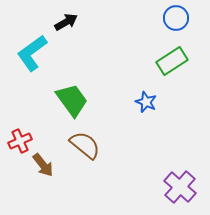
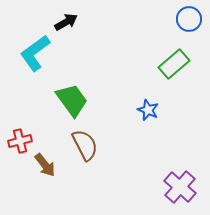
blue circle: moved 13 px right, 1 px down
cyan L-shape: moved 3 px right
green rectangle: moved 2 px right, 3 px down; rotated 8 degrees counterclockwise
blue star: moved 2 px right, 8 px down
red cross: rotated 10 degrees clockwise
brown semicircle: rotated 24 degrees clockwise
brown arrow: moved 2 px right
